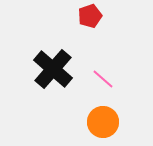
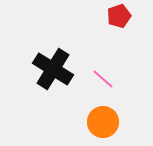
red pentagon: moved 29 px right
black cross: rotated 9 degrees counterclockwise
